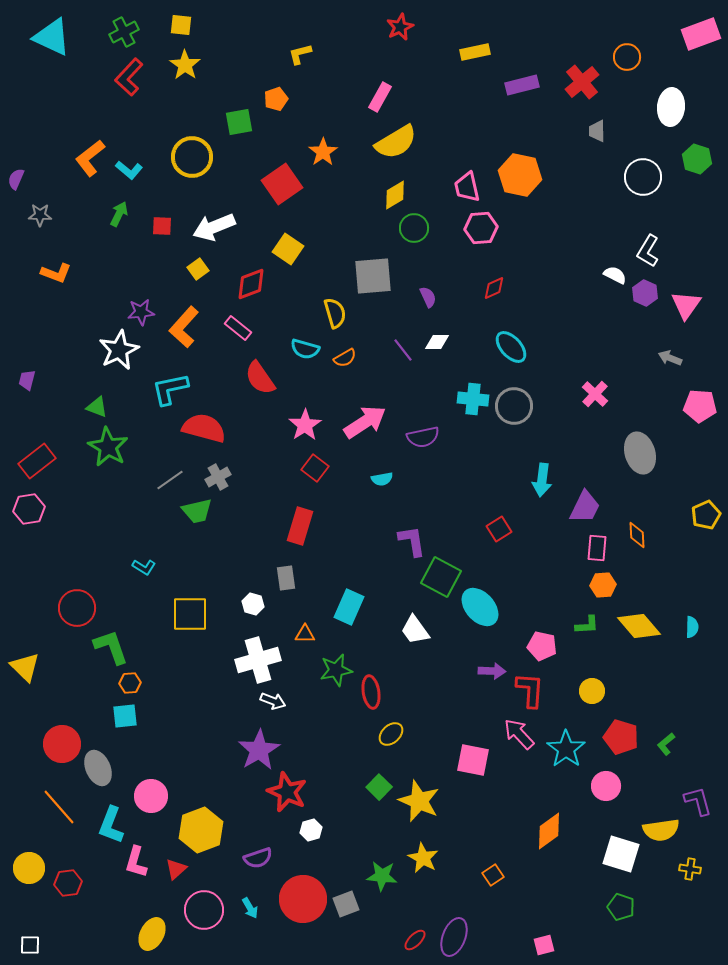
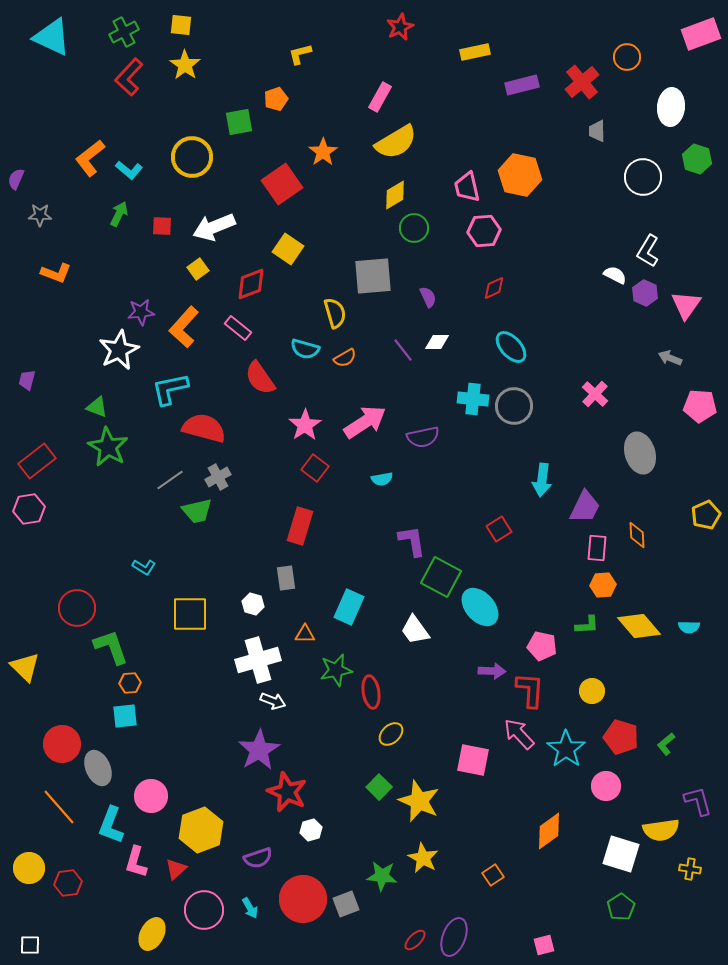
pink hexagon at (481, 228): moved 3 px right, 3 px down
cyan semicircle at (692, 627): moved 3 px left; rotated 90 degrees clockwise
green pentagon at (621, 907): rotated 20 degrees clockwise
